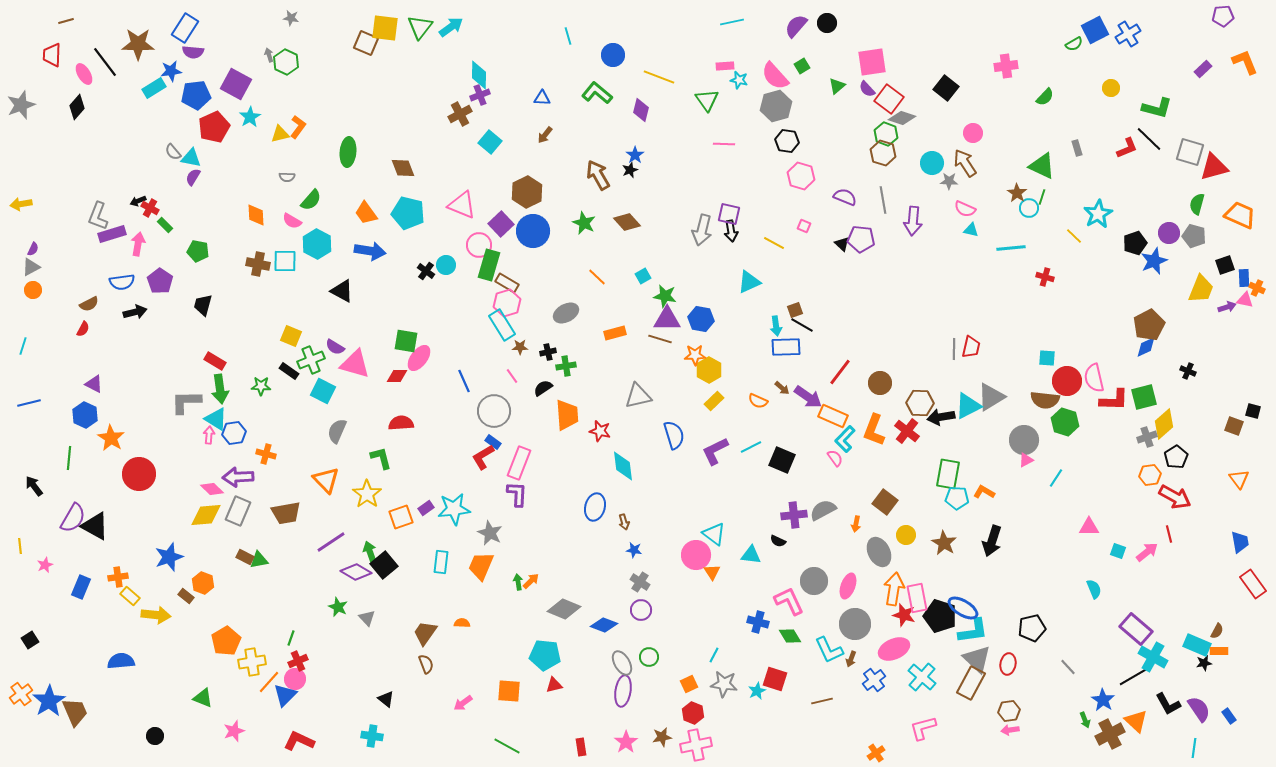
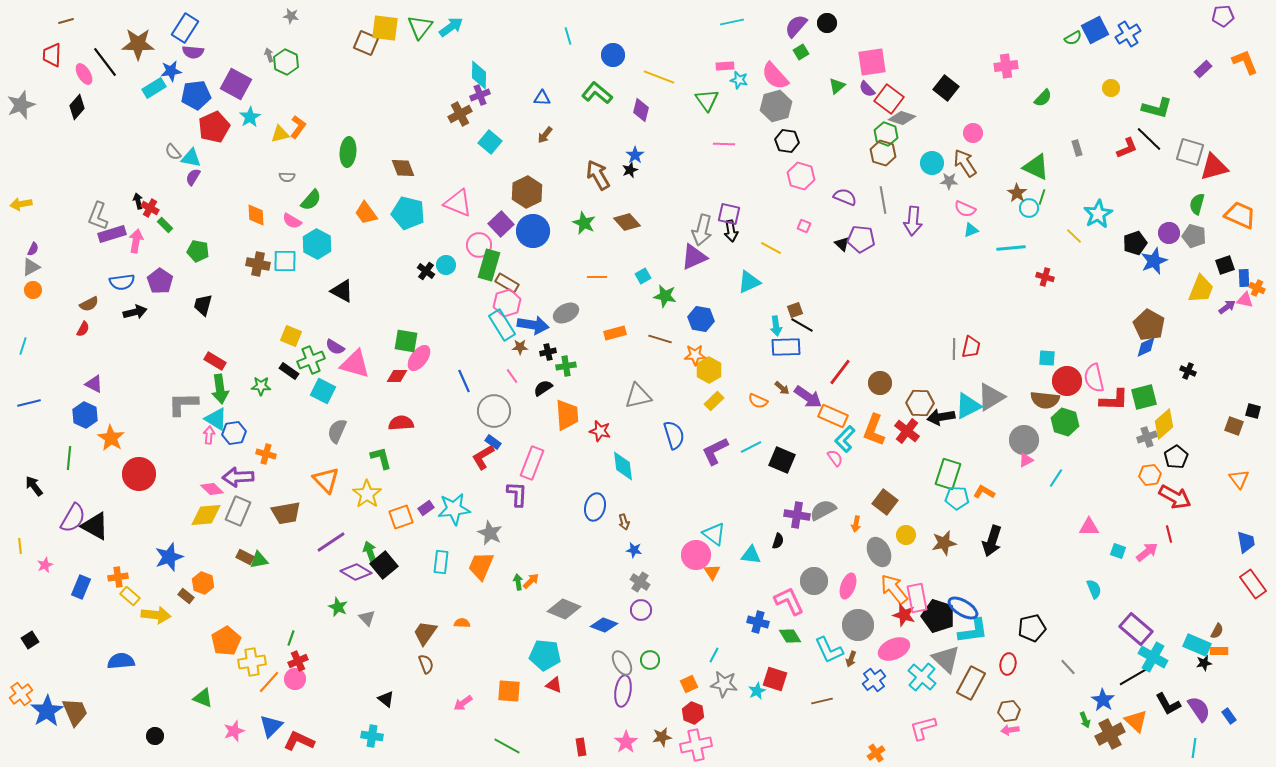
gray star at (291, 18): moved 2 px up
green semicircle at (1074, 44): moved 1 px left, 6 px up
green square at (802, 66): moved 1 px left, 14 px up
green semicircle at (1045, 97): moved 2 px left, 1 px down
green triangle at (1042, 166): moved 6 px left, 1 px down
black arrow at (138, 201): rotated 98 degrees clockwise
pink triangle at (462, 205): moved 4 px left, 2 px up
cyan triangle at (971, 230): rotated 35 degrees counterclockwise
yellow line at (774, 243): moved 3 px left, 5 px down
pink arrow at (138, 244): moved 2 px left, 3 px up
blue arrow at (370, 251): moved 163 px right, 74 px down
orange line at (597, 277): rotated 42 degrees counterclockwise
purple arrow at (1227, 307): rotated 18 degrees counterclockwise
purple triangle at (667, 319): moved 27 px right, 62 px up; rotated 24 degrees counterclockwise
brown pentagon at (1149, 325): rotated 16 degrees counterclockwise
gray L-shape at (186, 402): moved 3 px left, 2 px down
pink rectangle at (519, 463): moved 13 px right
green rectangle at (948, 474): rotated 8 degrees clockwise
purple cross at (794, 515): moved 3 px right; rotated 15 degrees clockwise
black semicircle at (778, 541): rotated 98 degrees counterclockwise
blue trapezoid at (1240, 542): moved 6 px right
brown star at (944, 543): rotated 30 degrees clockwise
orange arrow at (894, 589): rotated 48 degrees counterclockwise
black pentagon at (940, 616): moved 2 px left
gray circle at (855, 624): moved 3 px right, 1 px down
green circle at (649, 657): moved 1 px right, 3 px down
gray triangle at (977, 659): moved 31 px left
red triangle at (554, 685): rotated 36 degrees clockwise
blue triangle at (285, 695): moved 14 px left, 31 px down
blue star at (49, 701): moved 2 px left, 10 px down
